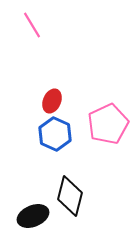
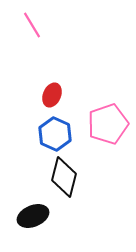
red ellipse: moved 6 px up
pink pentagon: rotated 6 degrees clockwise
black diamond: moved 6 px left, 19 px up
